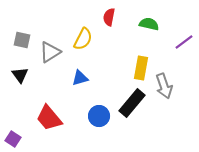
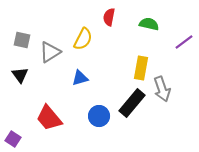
gray arrow: moved 2 px left, 3 px down
